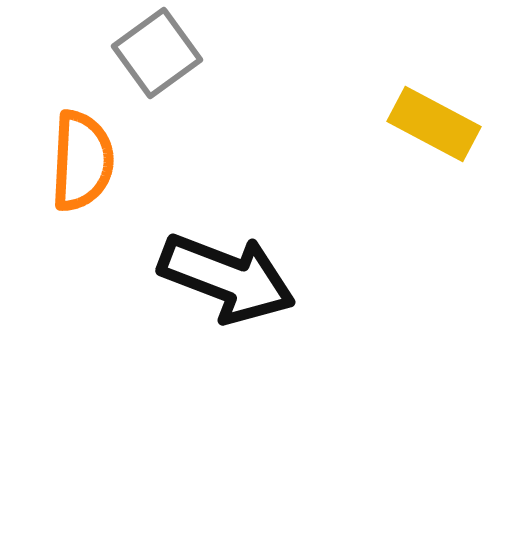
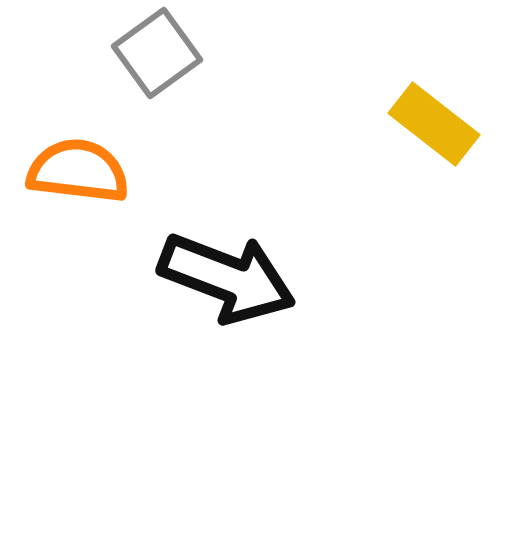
yellow rectangle: rotated 10 degrees clockwise
orange semicircle: moved 4 px left, 10 px down; rotated 86 degrees counterclockwise
